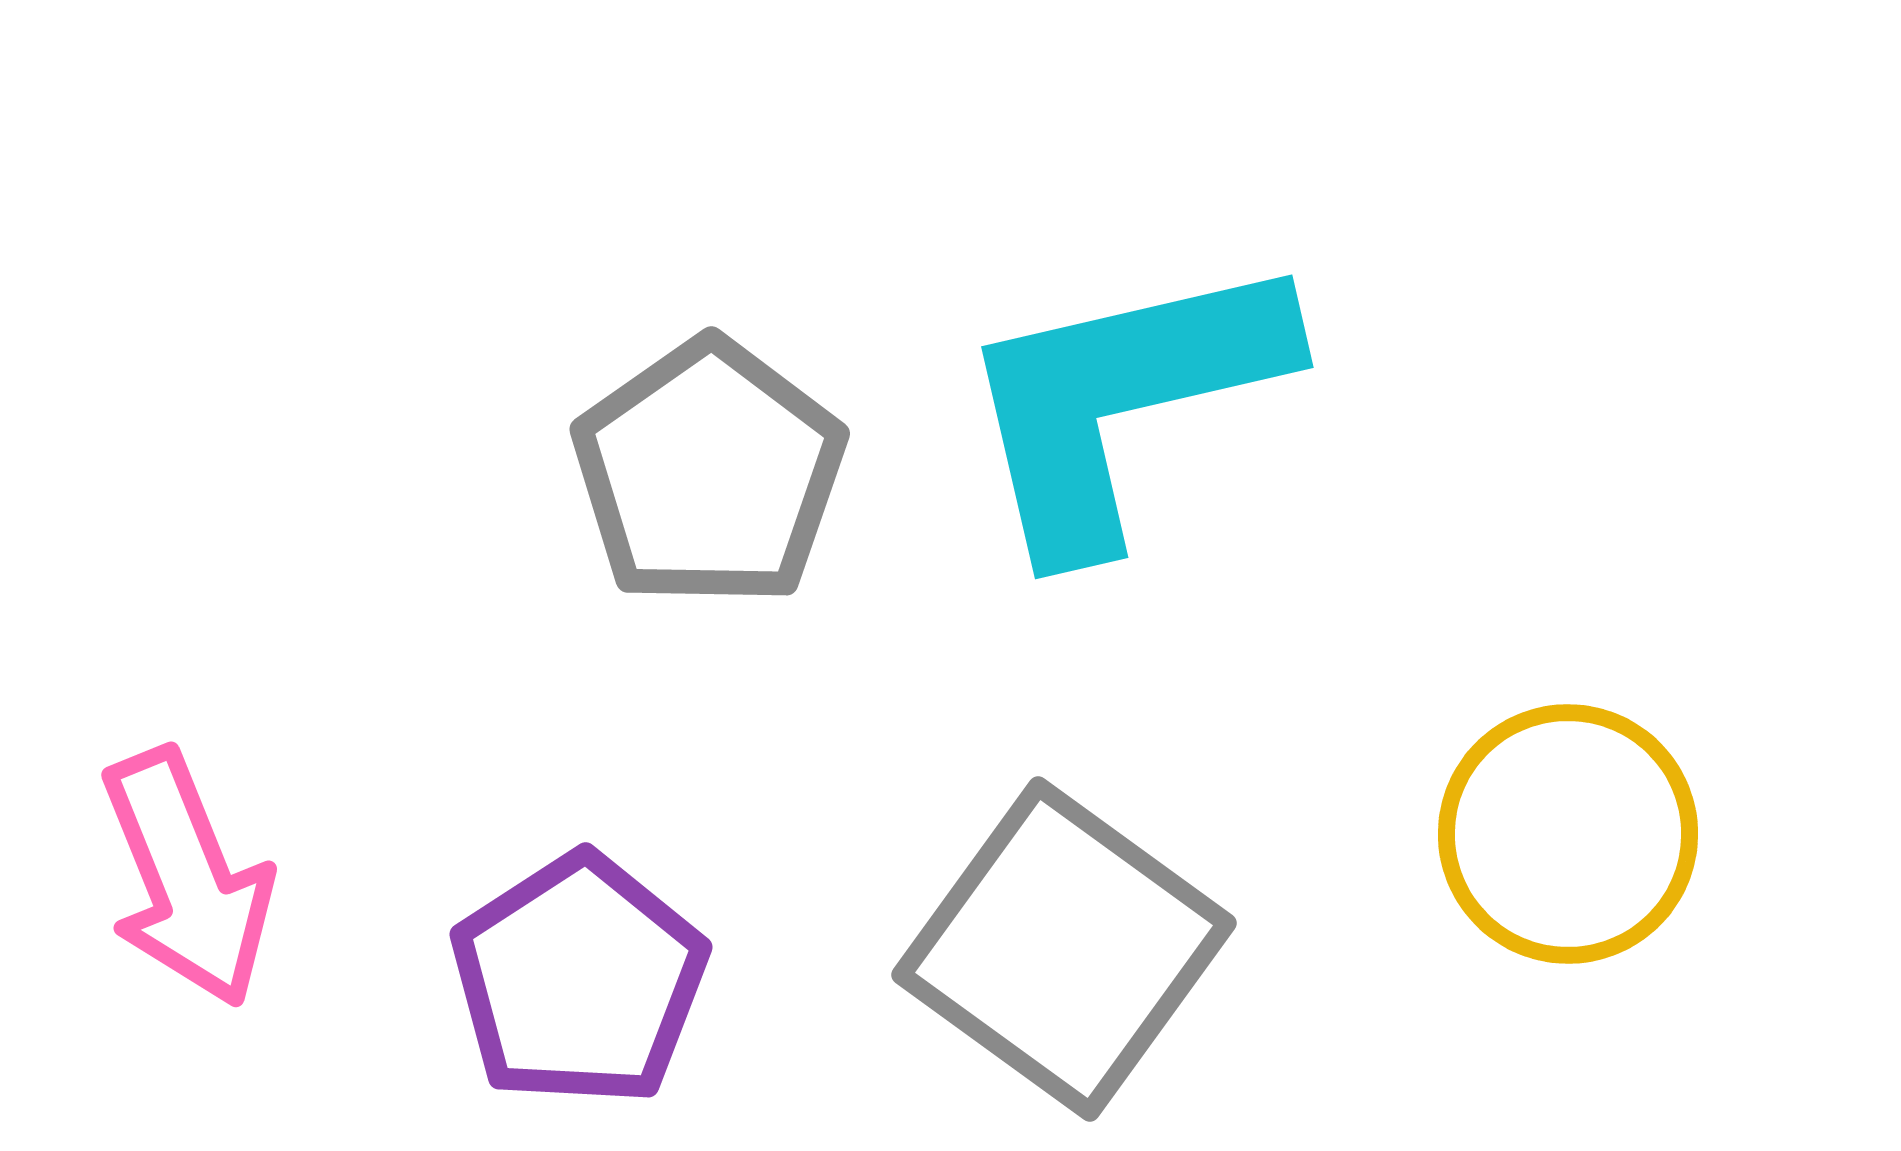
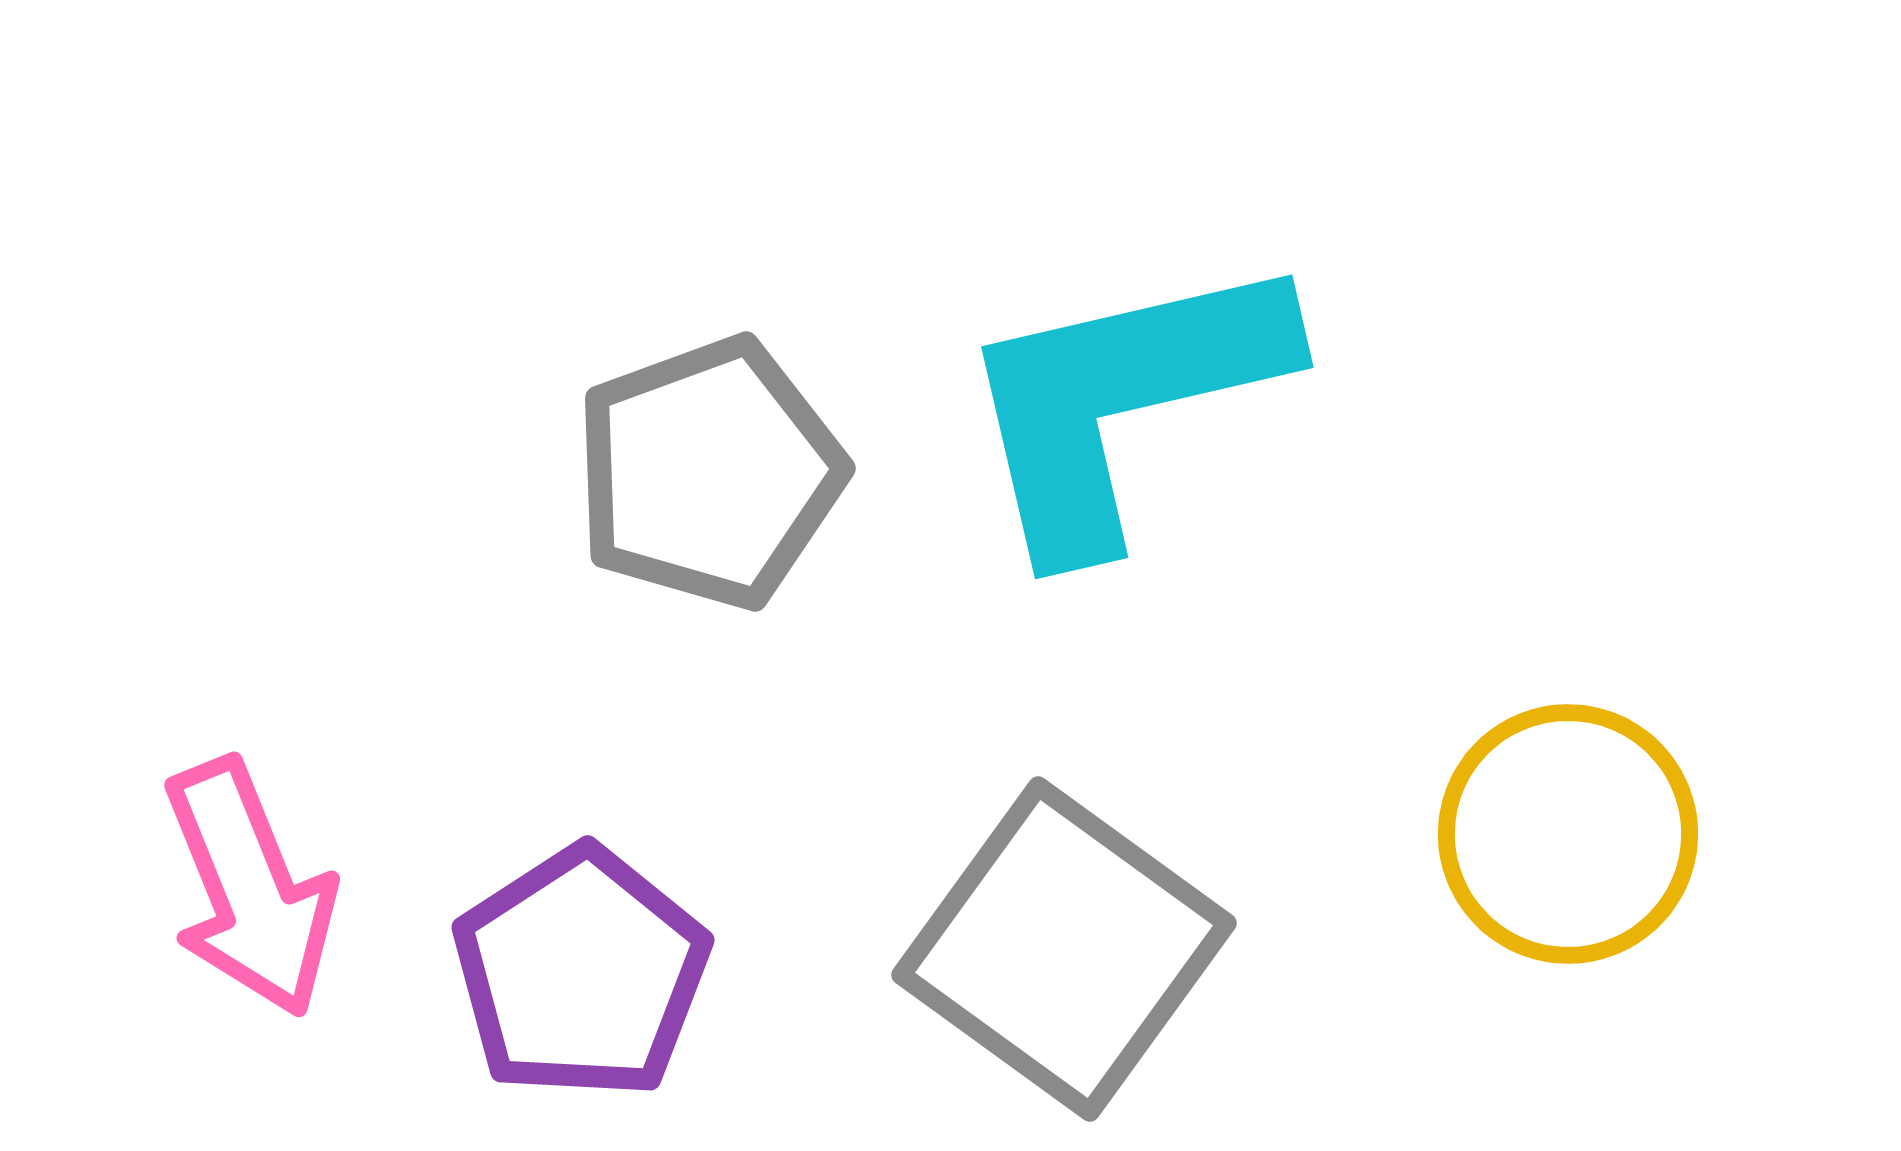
gray pentagon: rotated 15 degrees clockwise
pink arrow: moved 63 px right, 10 px down
purple pentagon: moved 2 px right, 7 px up
